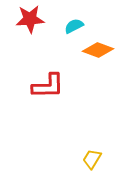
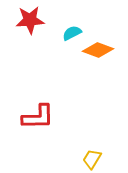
red star: moved 1 px down
cyan semicircle: moved 2 px left, 7 px down
red L-shape: moved 10 px left, 31 px down
